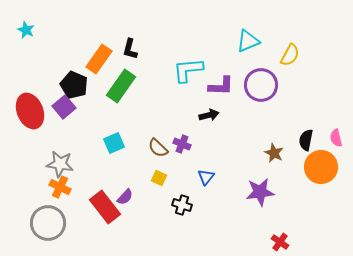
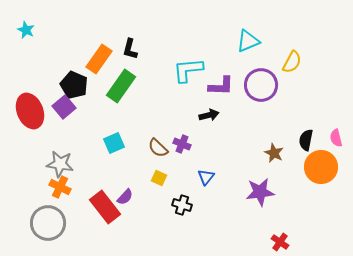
yellow semicircle: moved 2 px right, 7 px down
